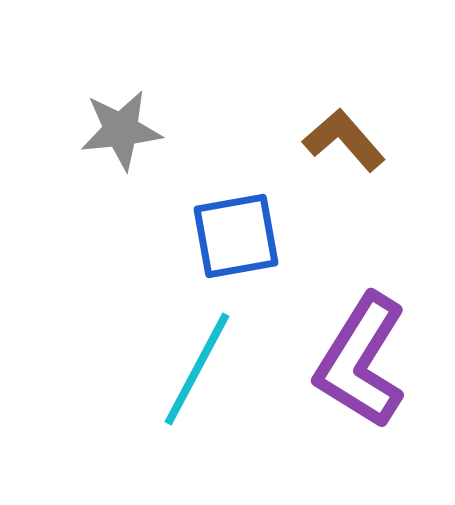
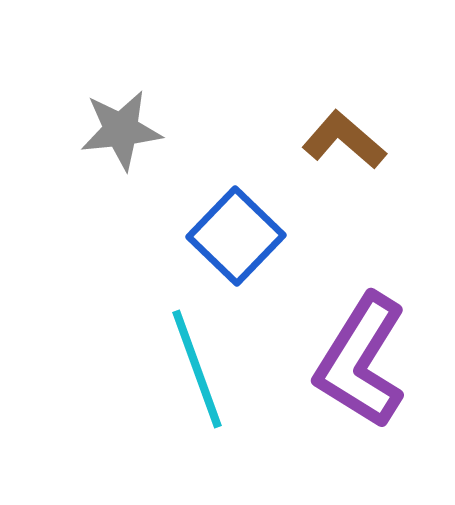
brown L-shape: rotated 8 degrees counterclockwise
blue square: rotated 36 degrees counterclockwise
cyan line: rotated 48 degrees counterclockwise
